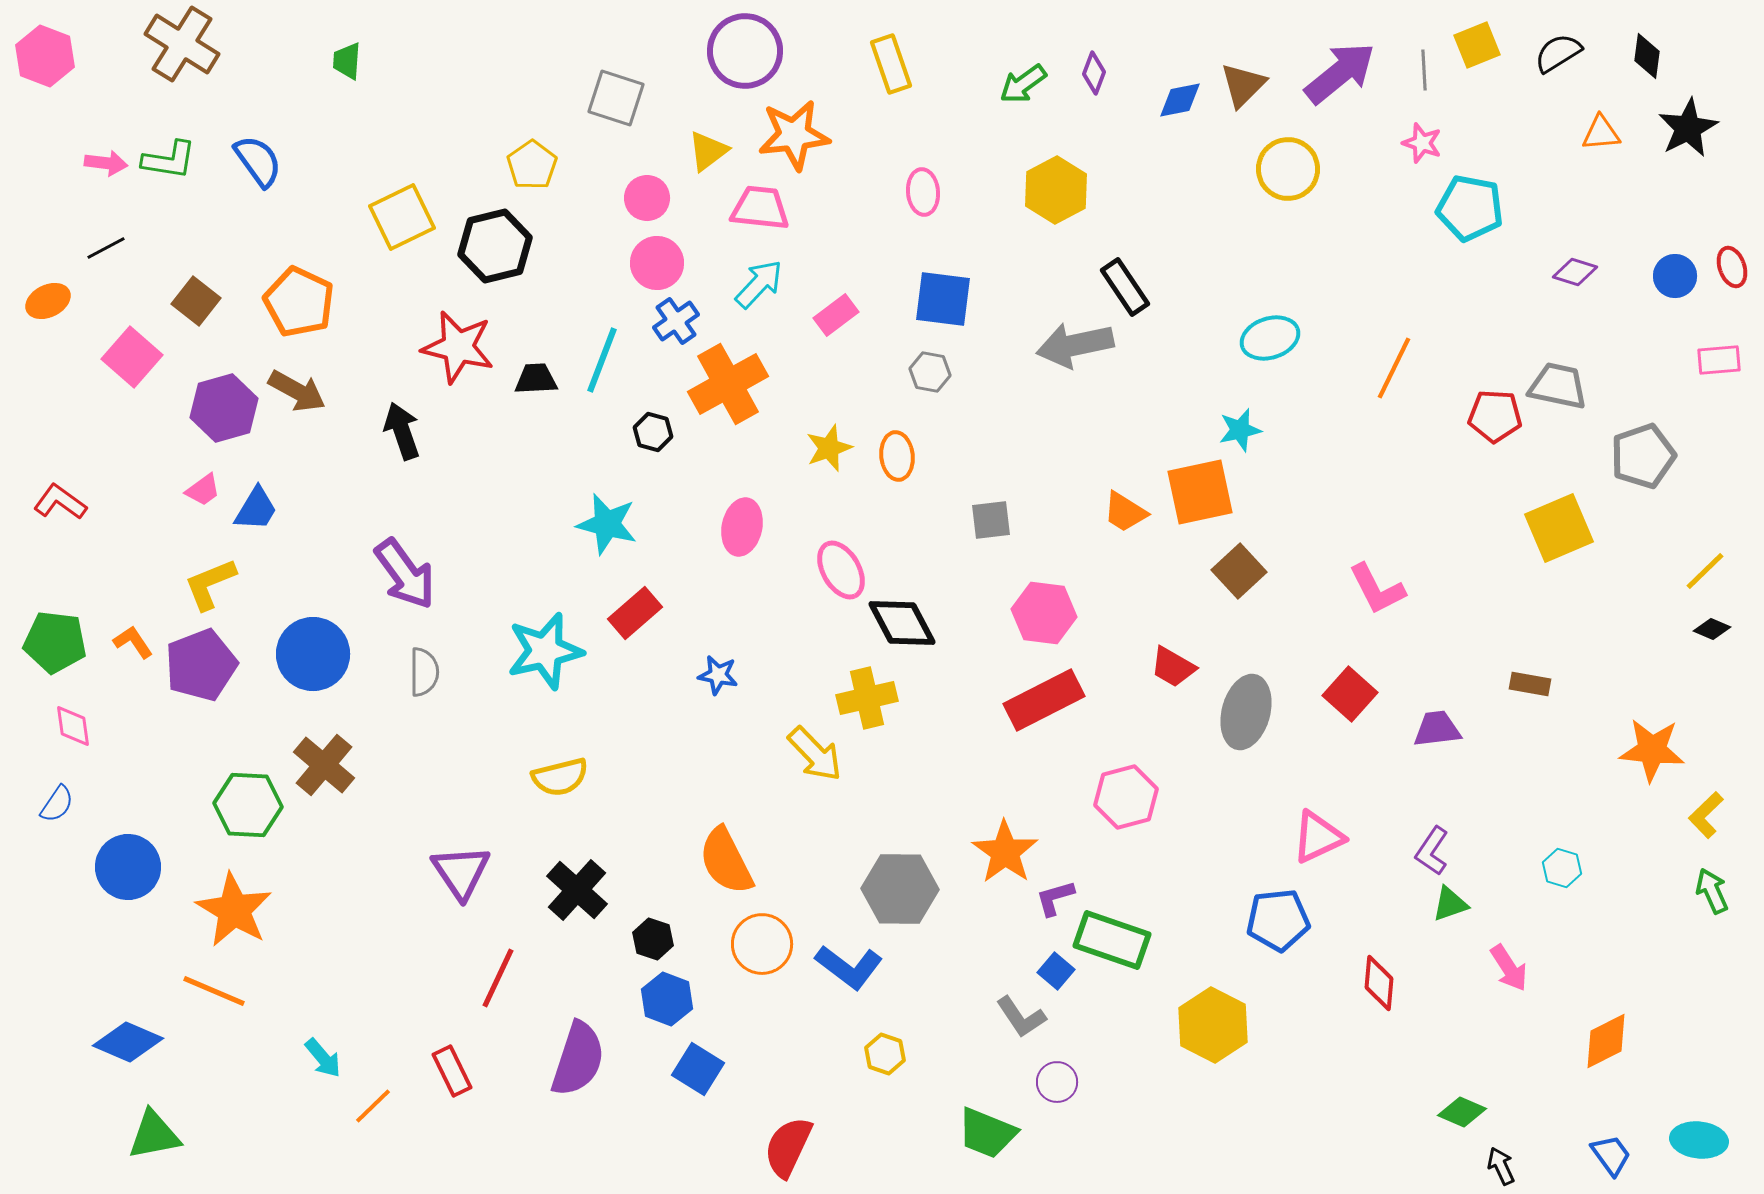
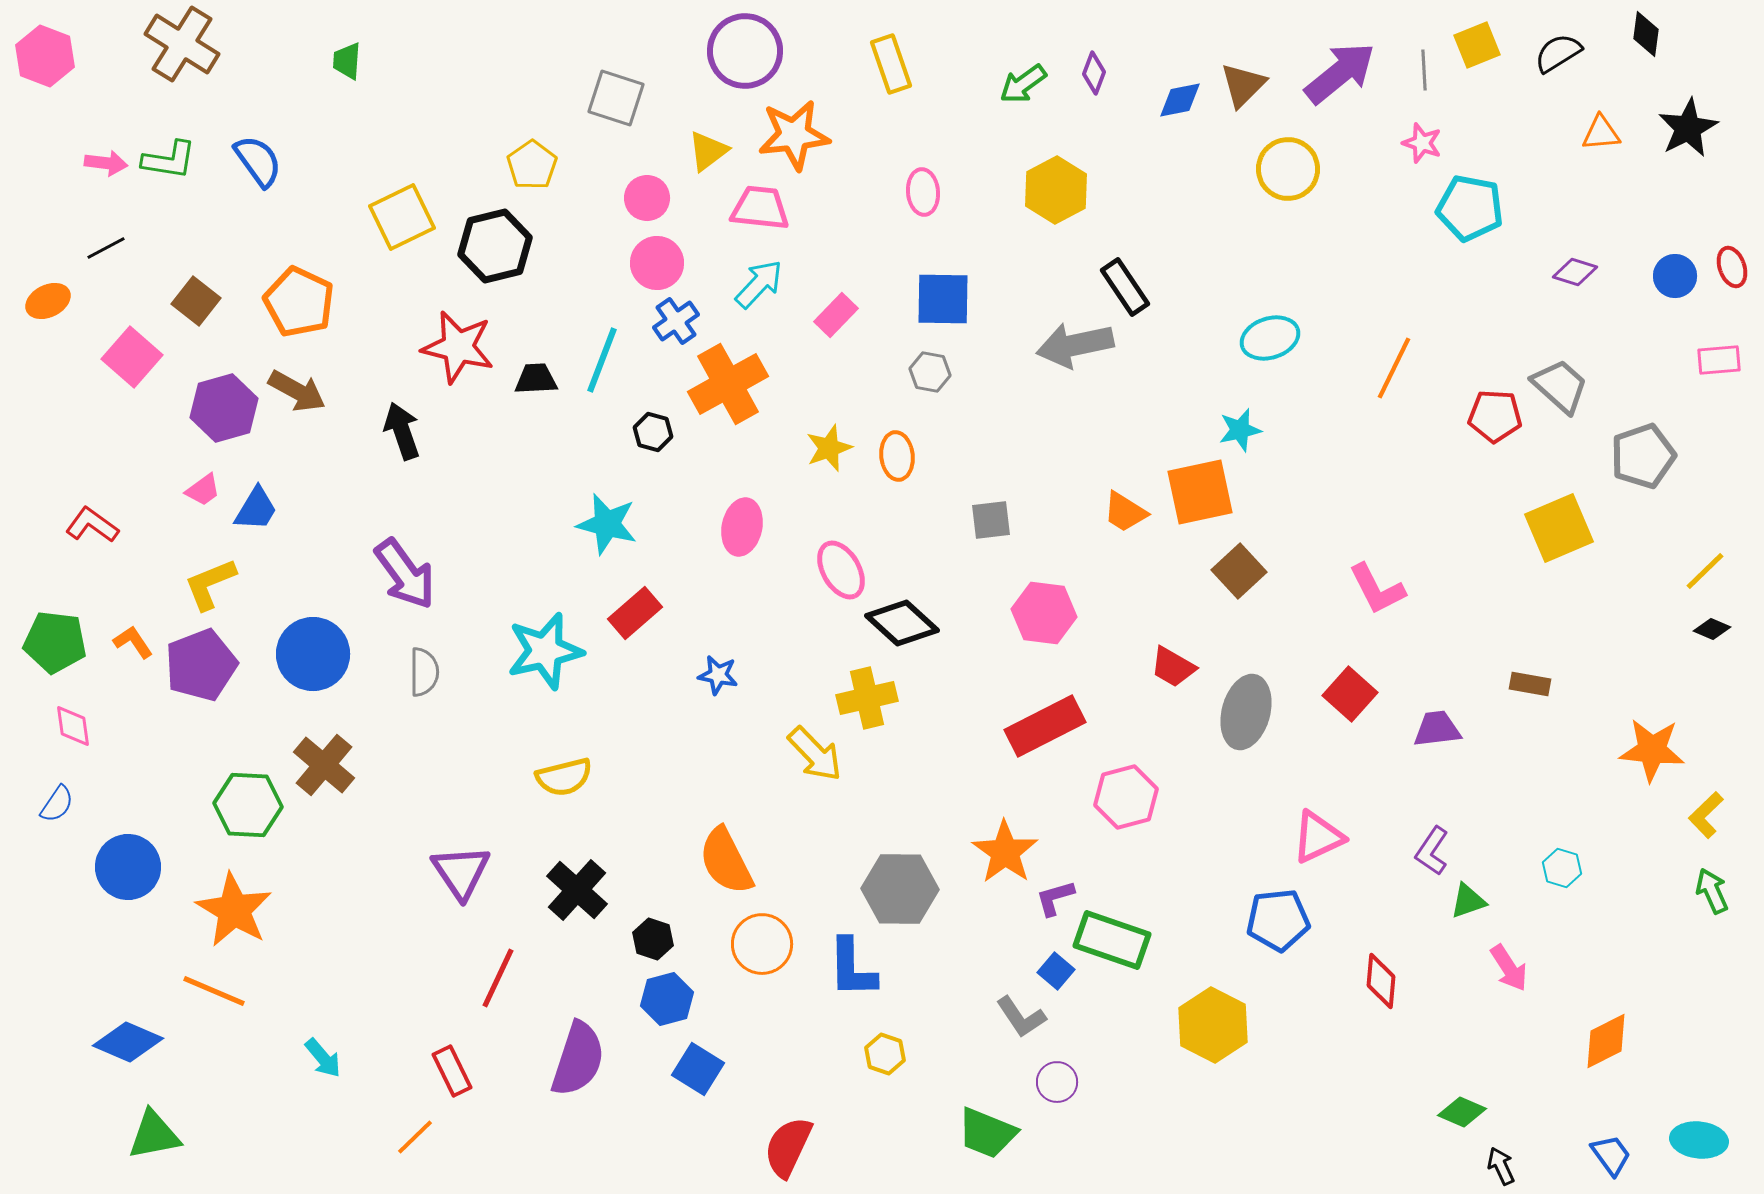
black diamond at (1647, 56): moved 1 px left, 22 px up
blue square at (943, 299): rotated 6 degrees counterclockwise
pink rectangle at (836, 315): rotated 9 degrees counterclockwise
gray trapezoid at (1558, 386): moved 2 px right; rotated 30 degrees clockwise
red L-shape at (60, 502): moved 32 px right, 23 px down
black diamond at (902, 623): rotated 20 degrees counterclockwise
red rectangle at (1044, 700): moved 1 px right, 26 px down
yellow semicircle at (560, 777): moved 4 px right
green triangle at (1450, 904): moved 18 px right, 3 px up
blue L-shape at (849, 967): moved 3 px right, 1 px down; rotated 52 degrees clockwise
red diamond at (1379, 983): moved 2 px right, 2 px up
blue hexagon at (667, 999): rotated 24 degrees clockwise
orange line at (373, 1106): moved 42 px right, 31 px down
